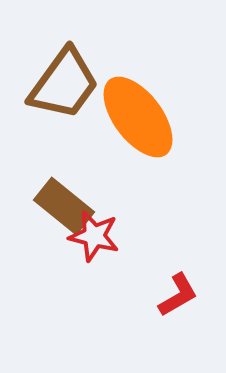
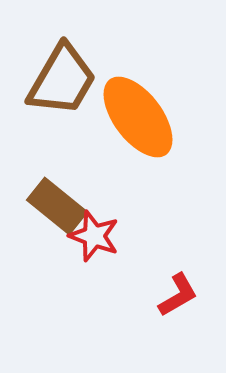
brown trapezoid: moved 2 px left, 4 px up; rotated 6 degrees counterclockwise
brown rectangle: moved 7 px left
red star: rotated 6 degrees clockwise
